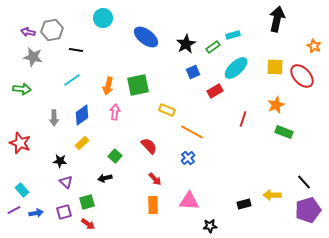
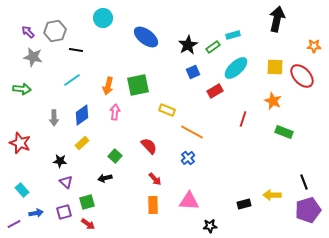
gray hexagon at (52, 30): moved 3 px right, 1 px down
purple arrow at (28, 32): rotated 32 degrees clockwise
black star at (186, 44): moved 2 px right, 1 px down
orange star at (314, 46): rotated 24 degrees counterclockwise
orange star at (276, 105): moved 3 px left, 4 px up; rotated 24 degrees counterclockwise
black line at (304, 182): rotated 21 degrees clockwise
purple line at (14, 210): moved 14 px down
